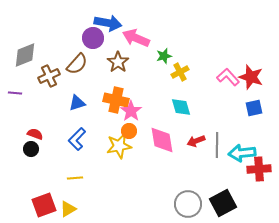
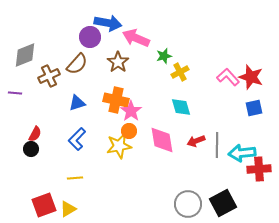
purple circle: moved 3 px left, 1 px up
red semicircle: rotated 98 degrees clockwise
